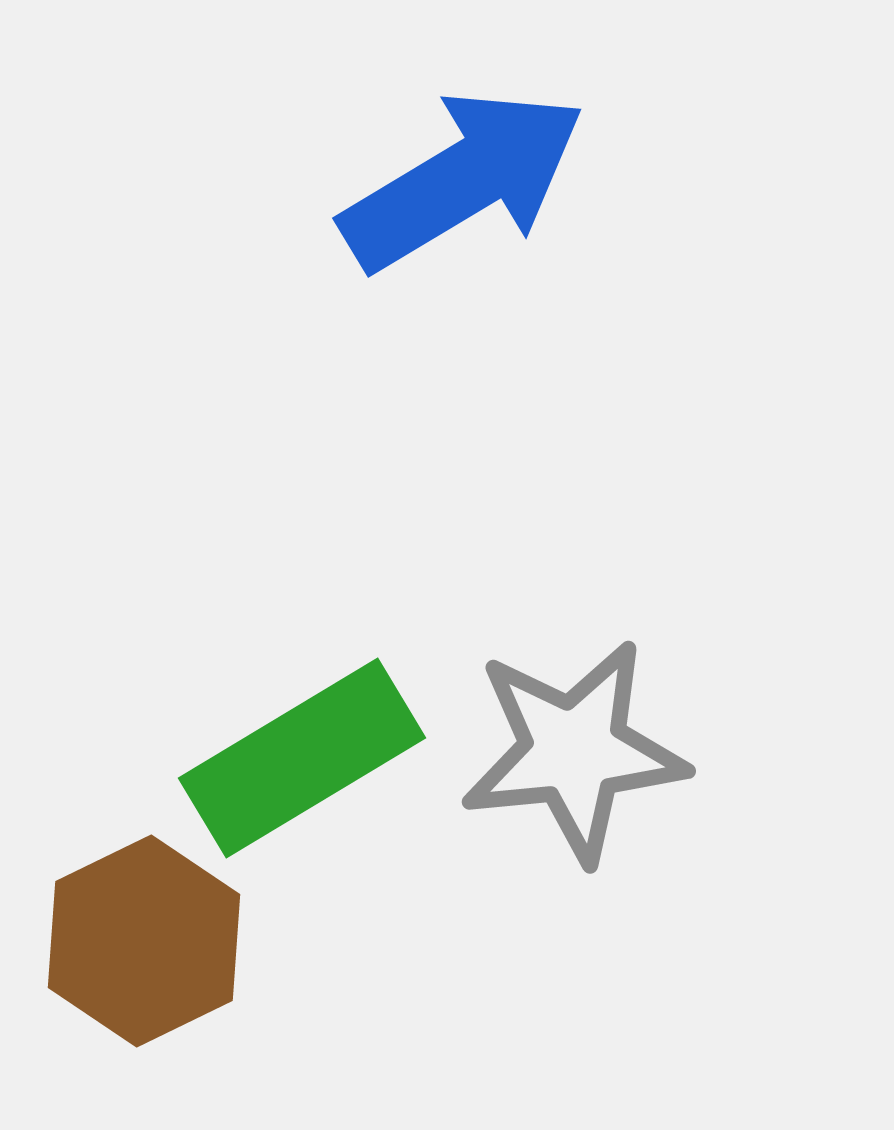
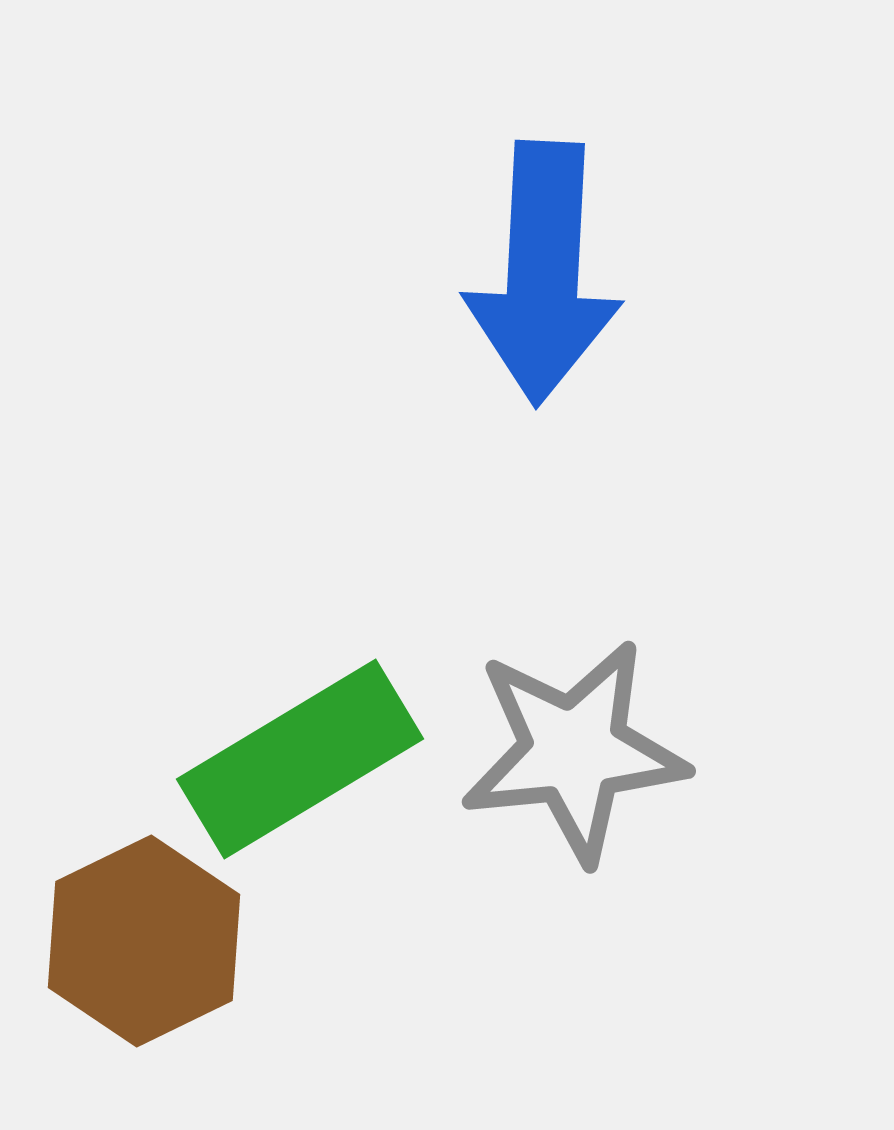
blue arrow: moved 80 px right, 93 px down; rotated 124 degrees clockwise
green rectangle: moved 2 px left, 1 px down
